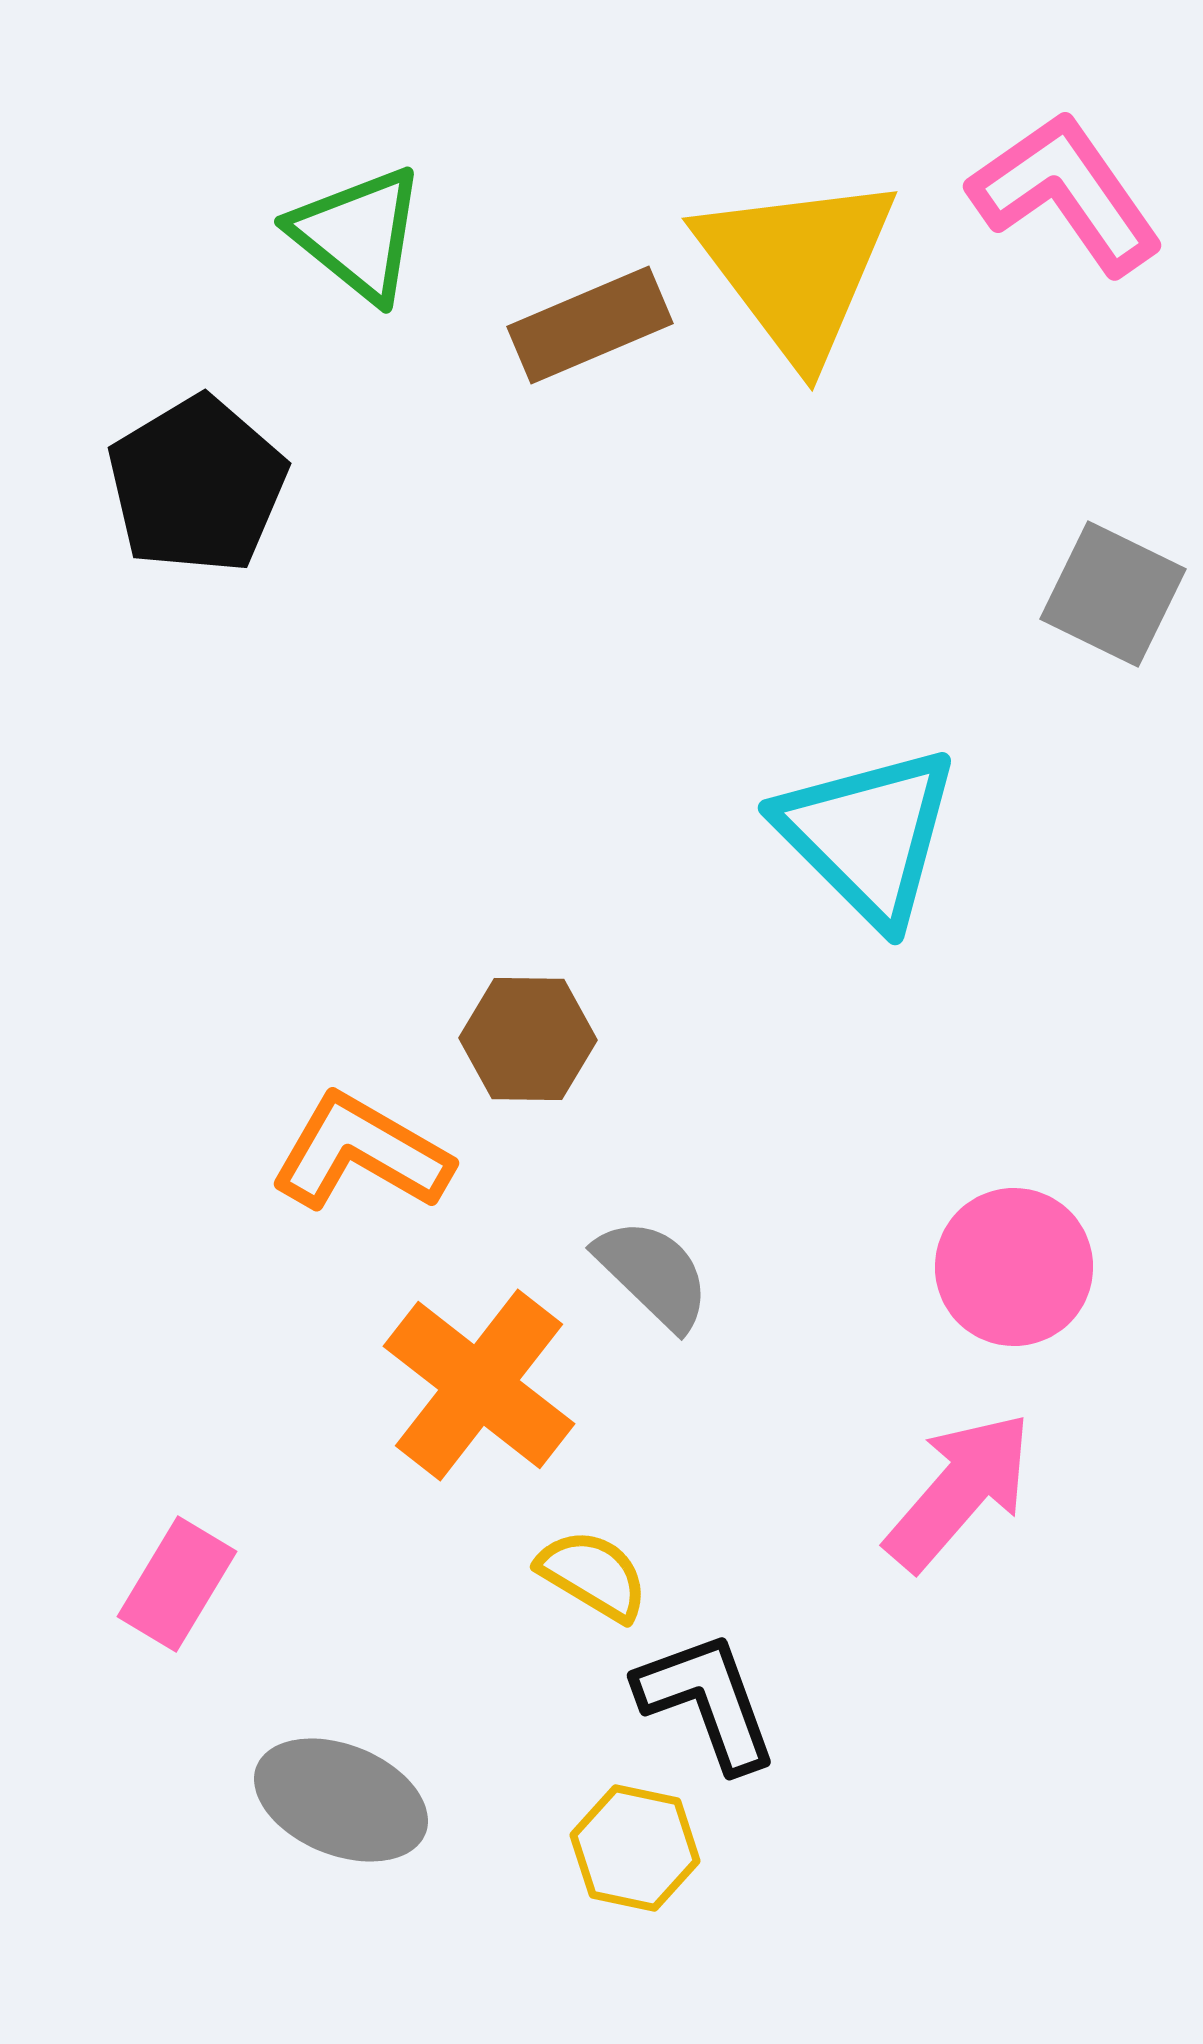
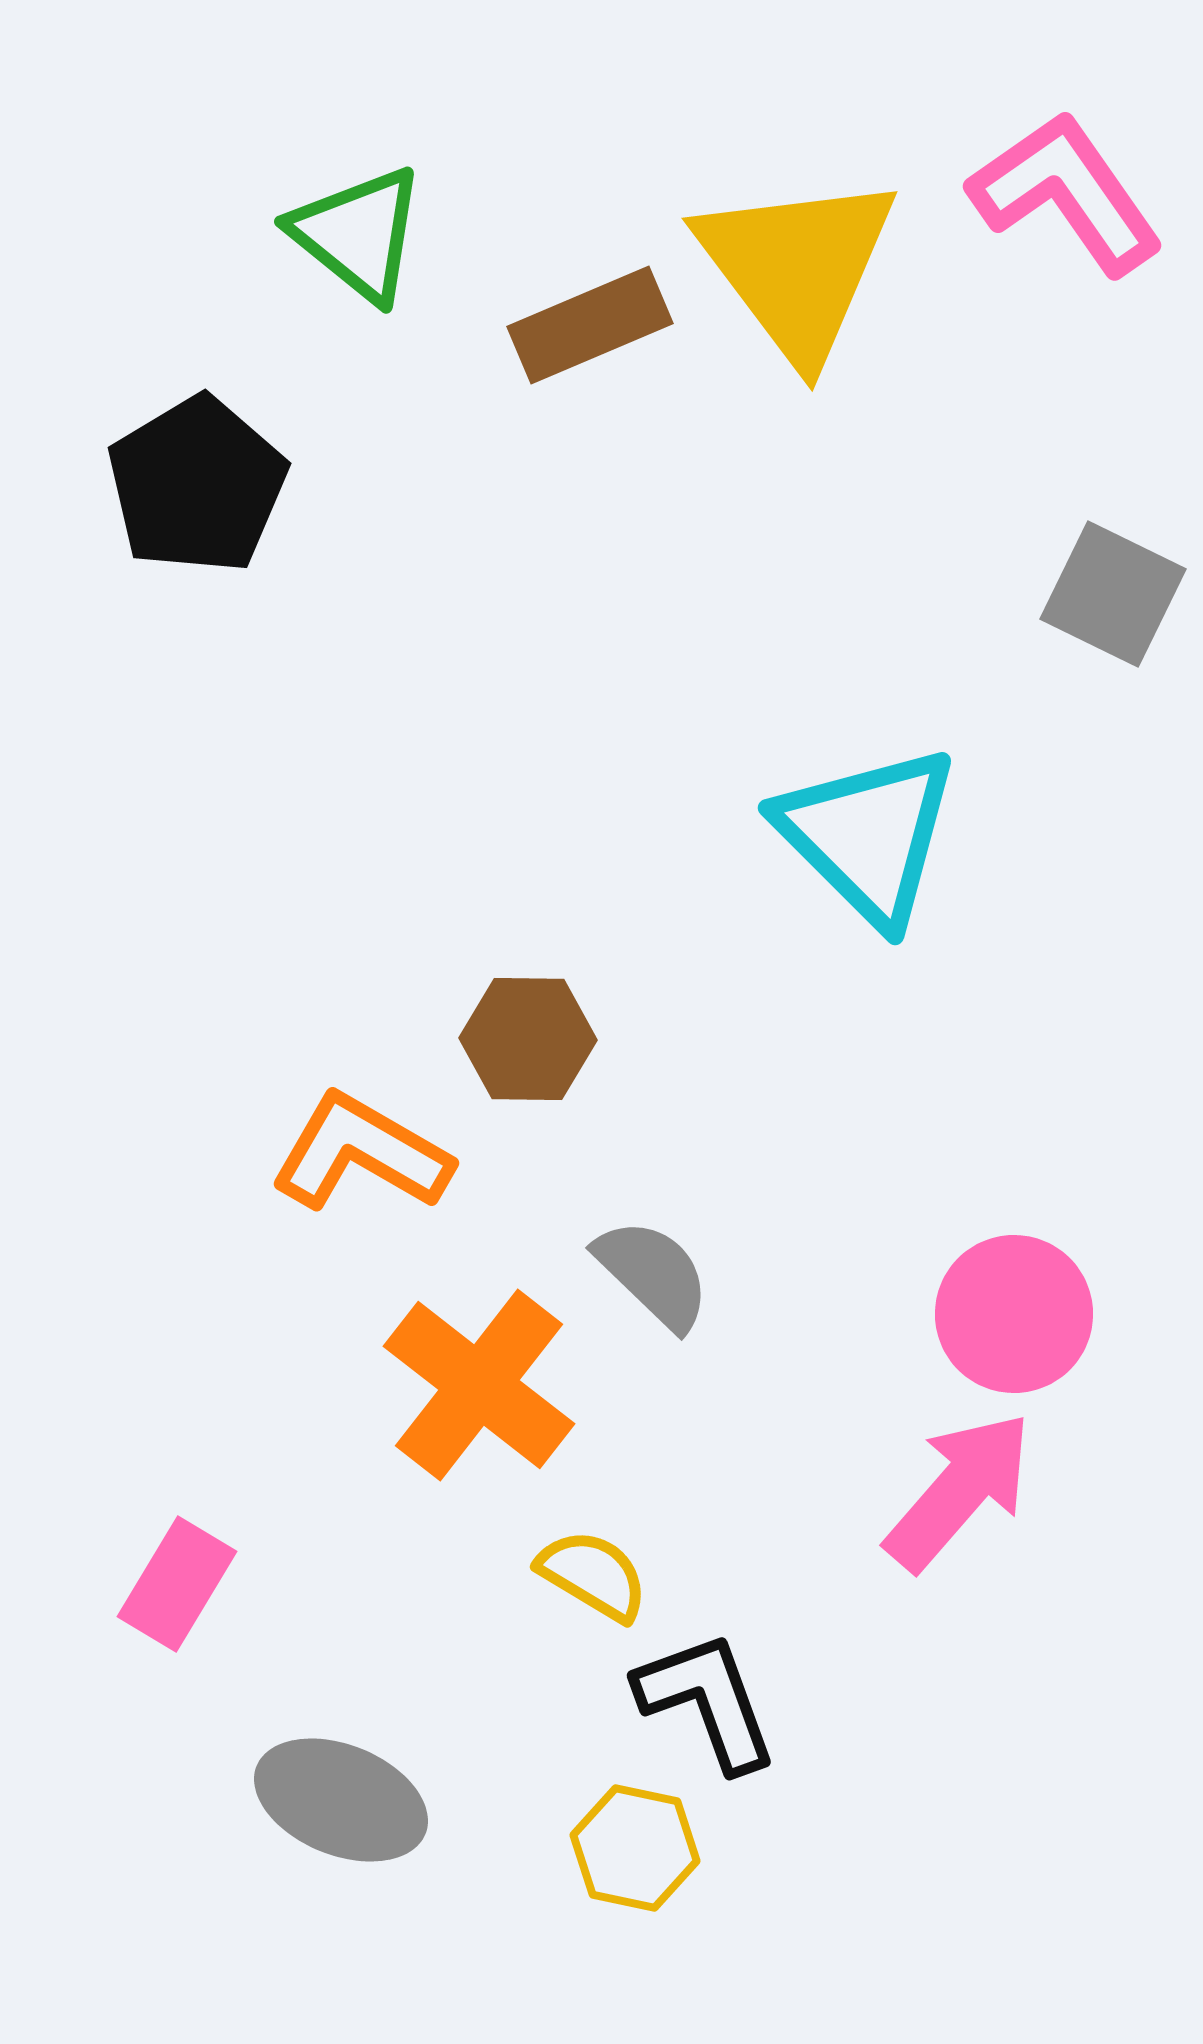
pink circle: moved 47 px down
